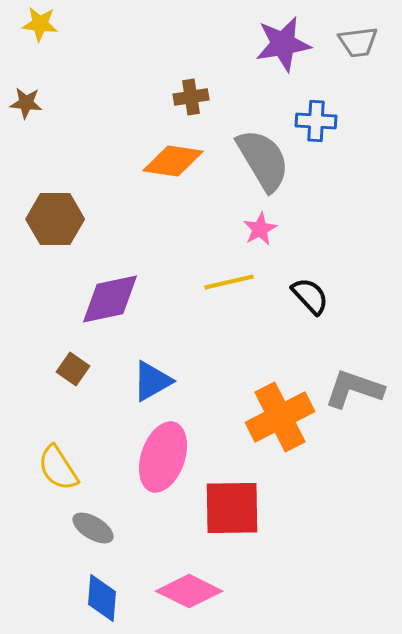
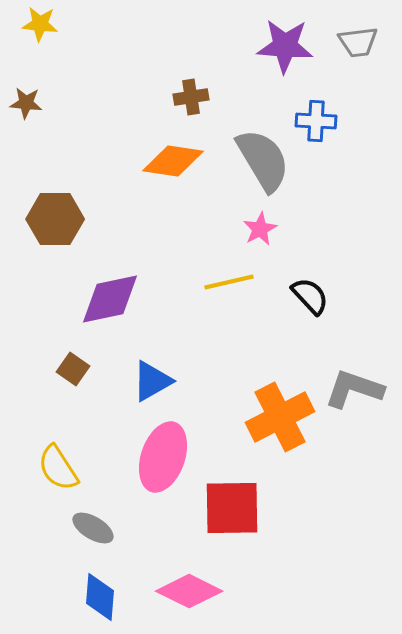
purple star: moved 2 px right, 2 px down; rotated 14 degrees clockwise
blue diamond: moved 2 px left, 1 px up
